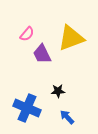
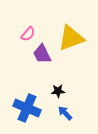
pink semicircle: moved 1 px right
blue arrow: moved 2 px left, 4 px up
